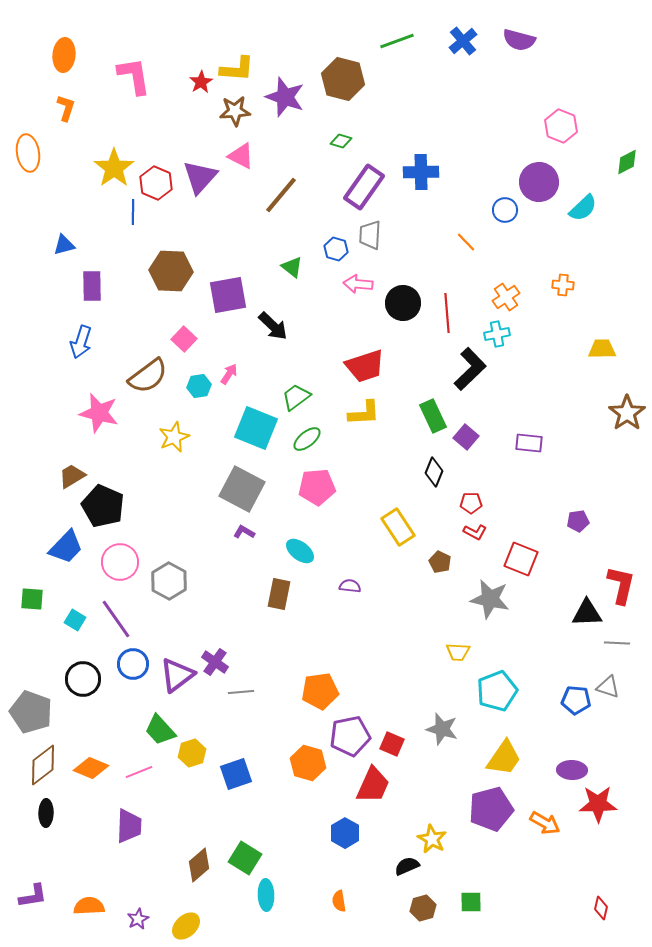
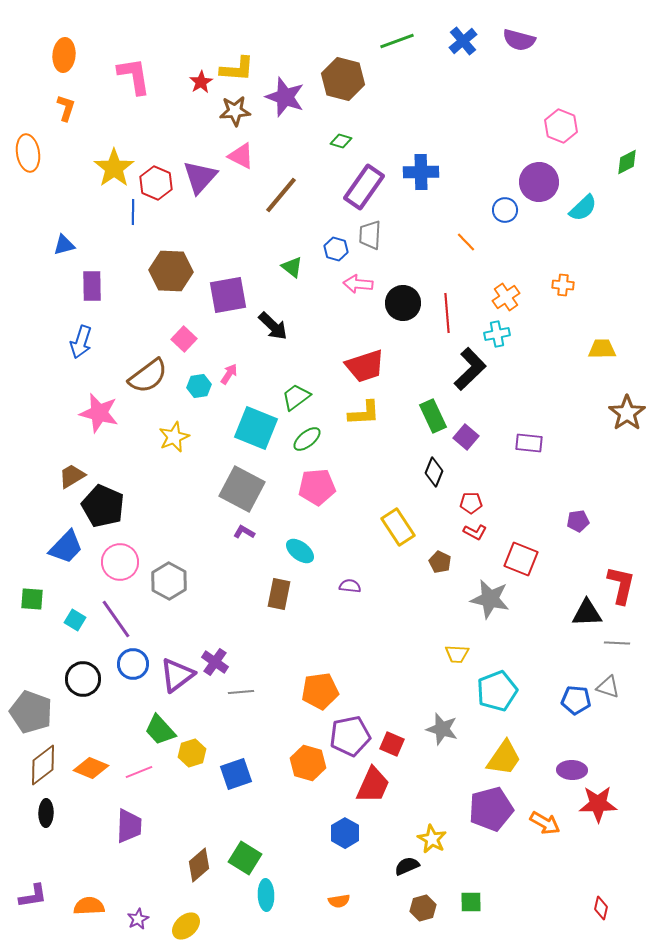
yellow trapezoid at (458, 652): moved 1 px left, 2 px down
orange semicircle at (339, 901): rotated 90 degrees counterclockwise
